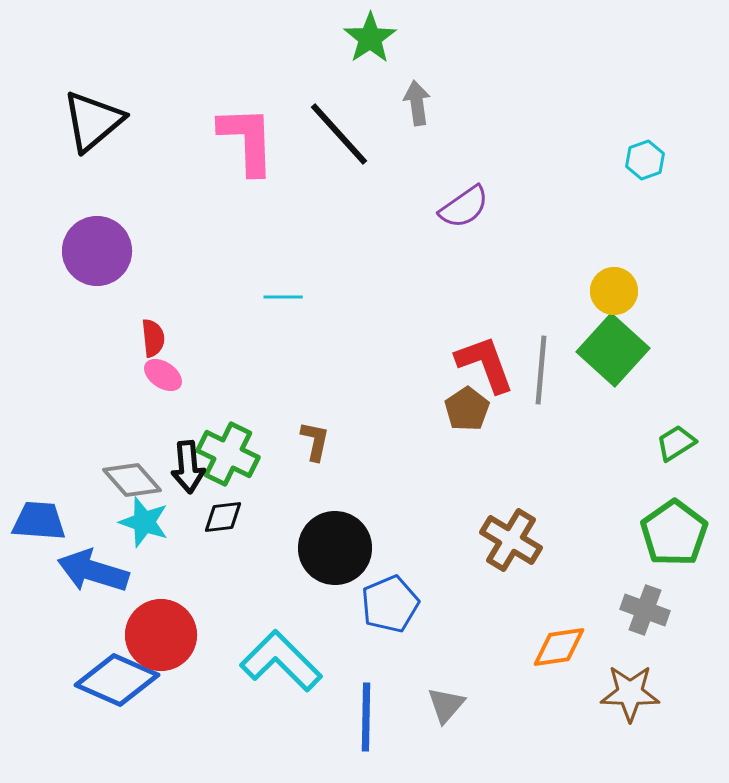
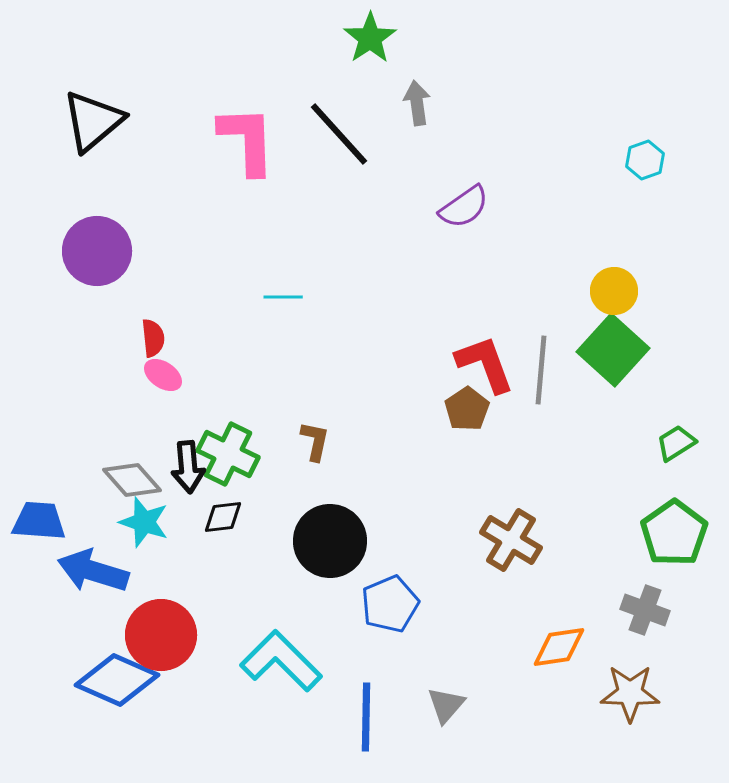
black circle: moved 5 px left, 7 px up
